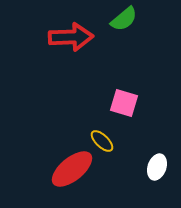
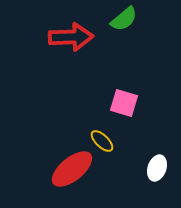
white ellipse: moved 1 px down
